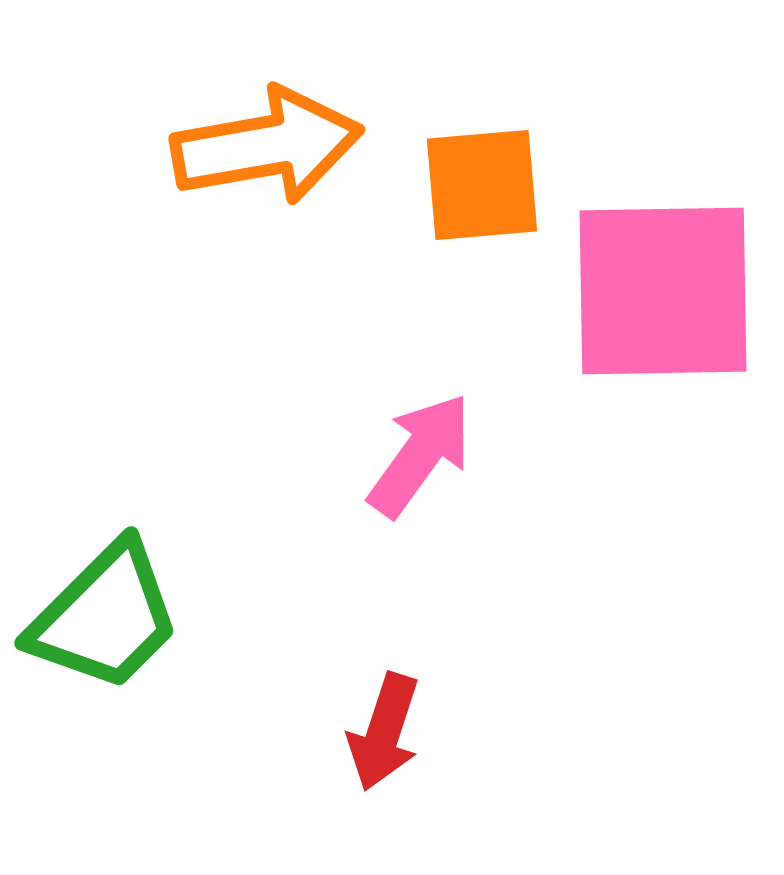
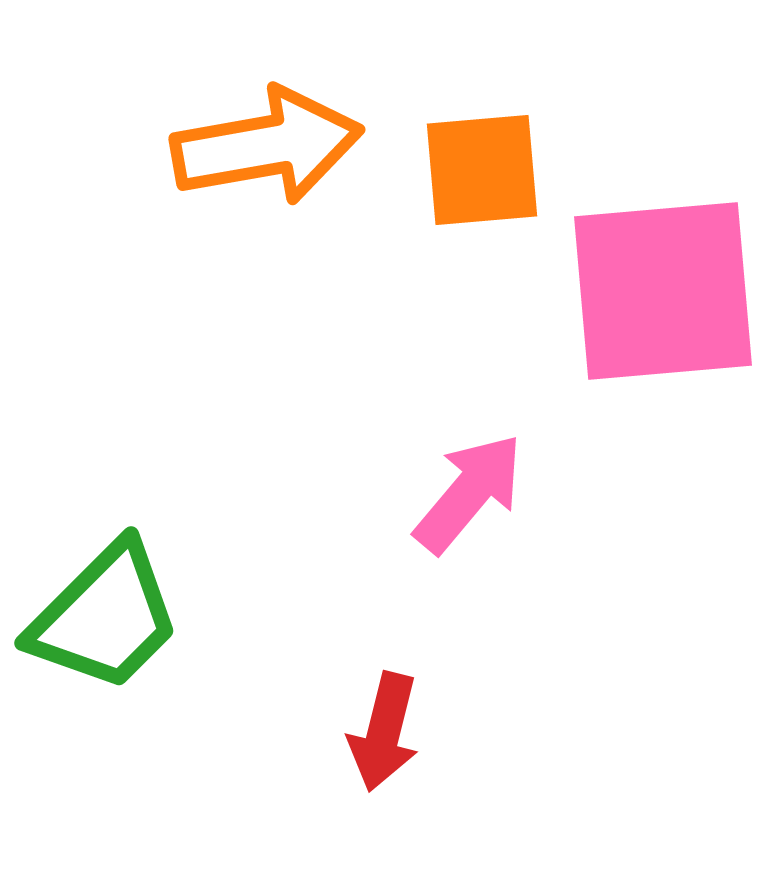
orange square: moved 15 px up
pink square: rotated 4 degrees counterclockwise
pink arrow: moved 49 px right, 38 px down; rotated 4 degrees clockwise
red arrow: rotated 4 degrees counterclockwise
